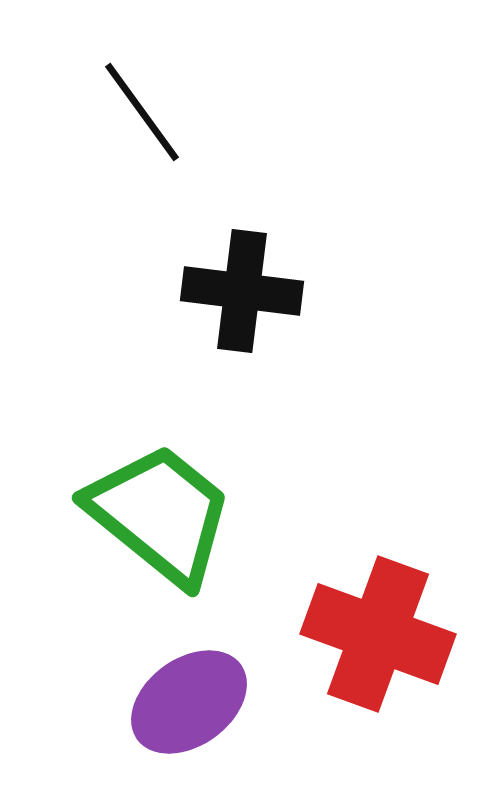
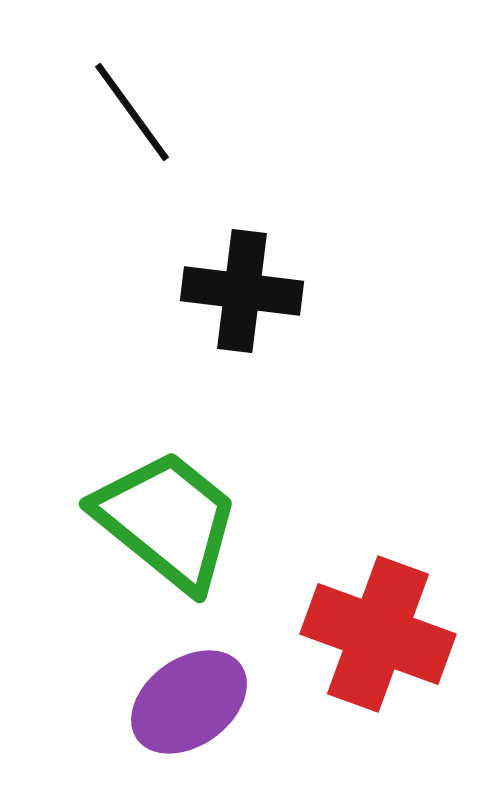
black line: moved 10 px left
green trapezoid: moved 7 px right, 6 px down
